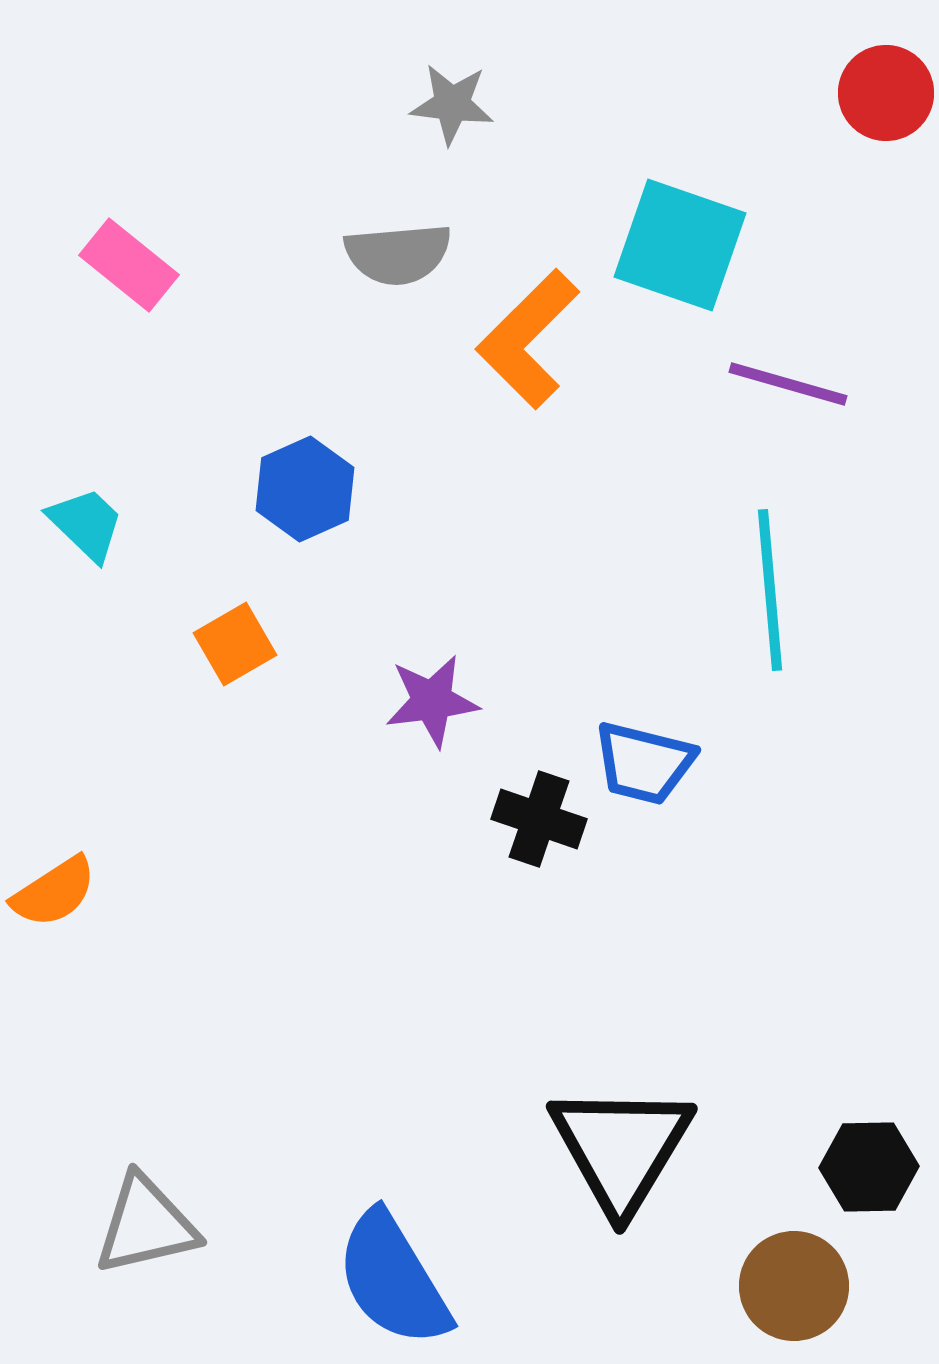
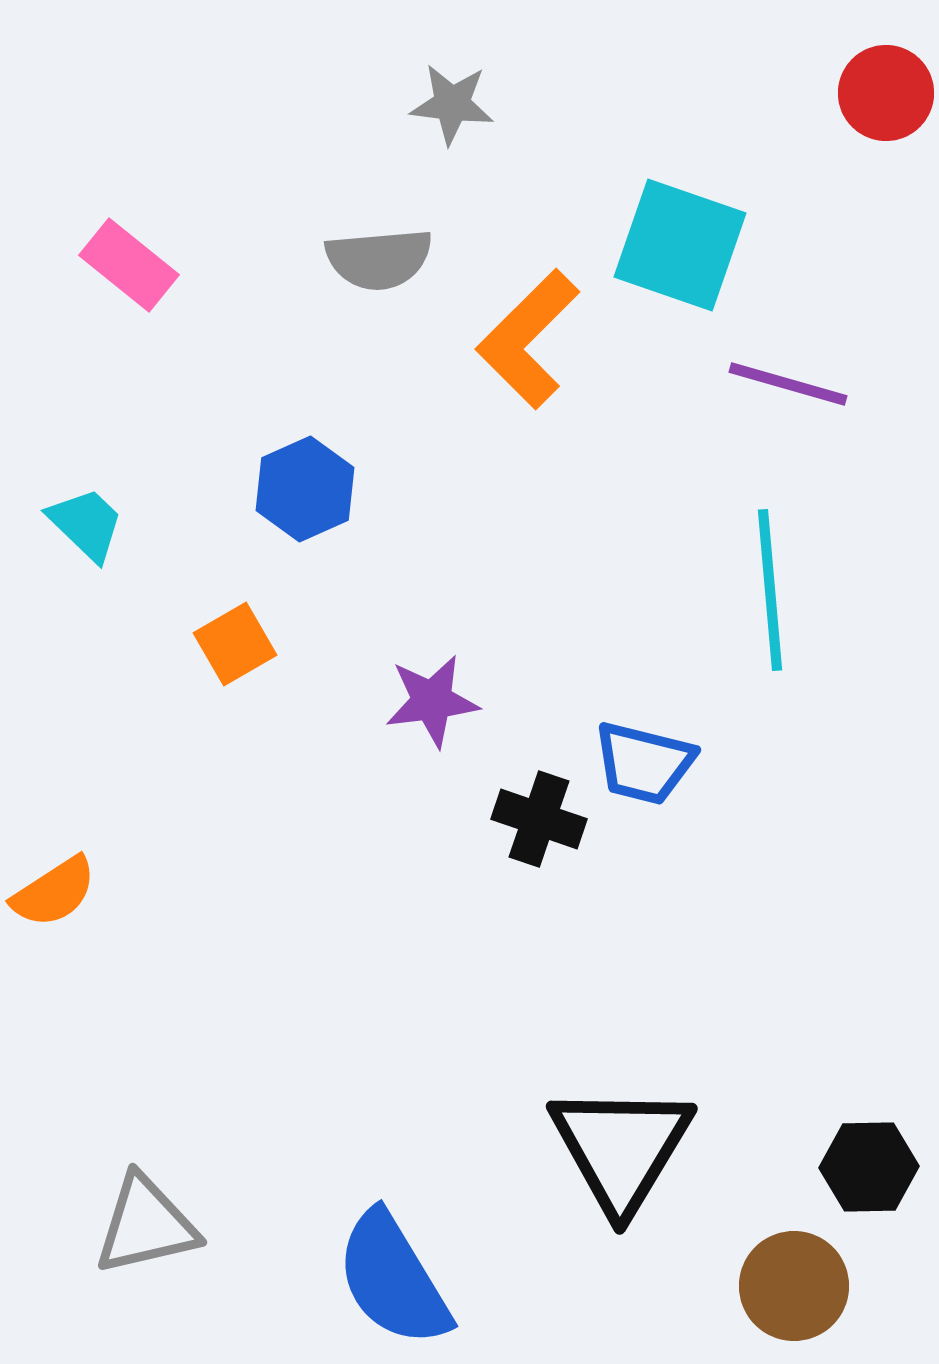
gray semicircle: moved 19 px left, 5 px down
